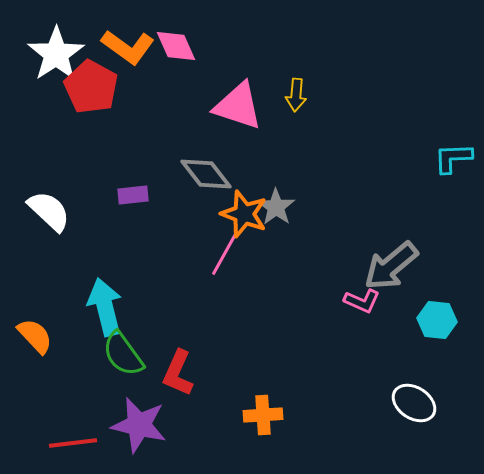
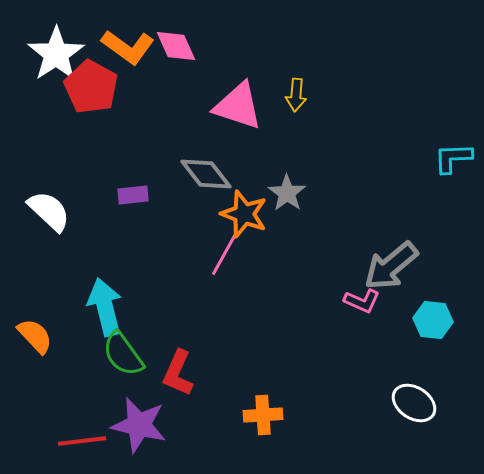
gray star: moved 11 px right, 14 px up
cyan hexagon: moved 4 px left
red line: moved 9 px right, 2 px up
